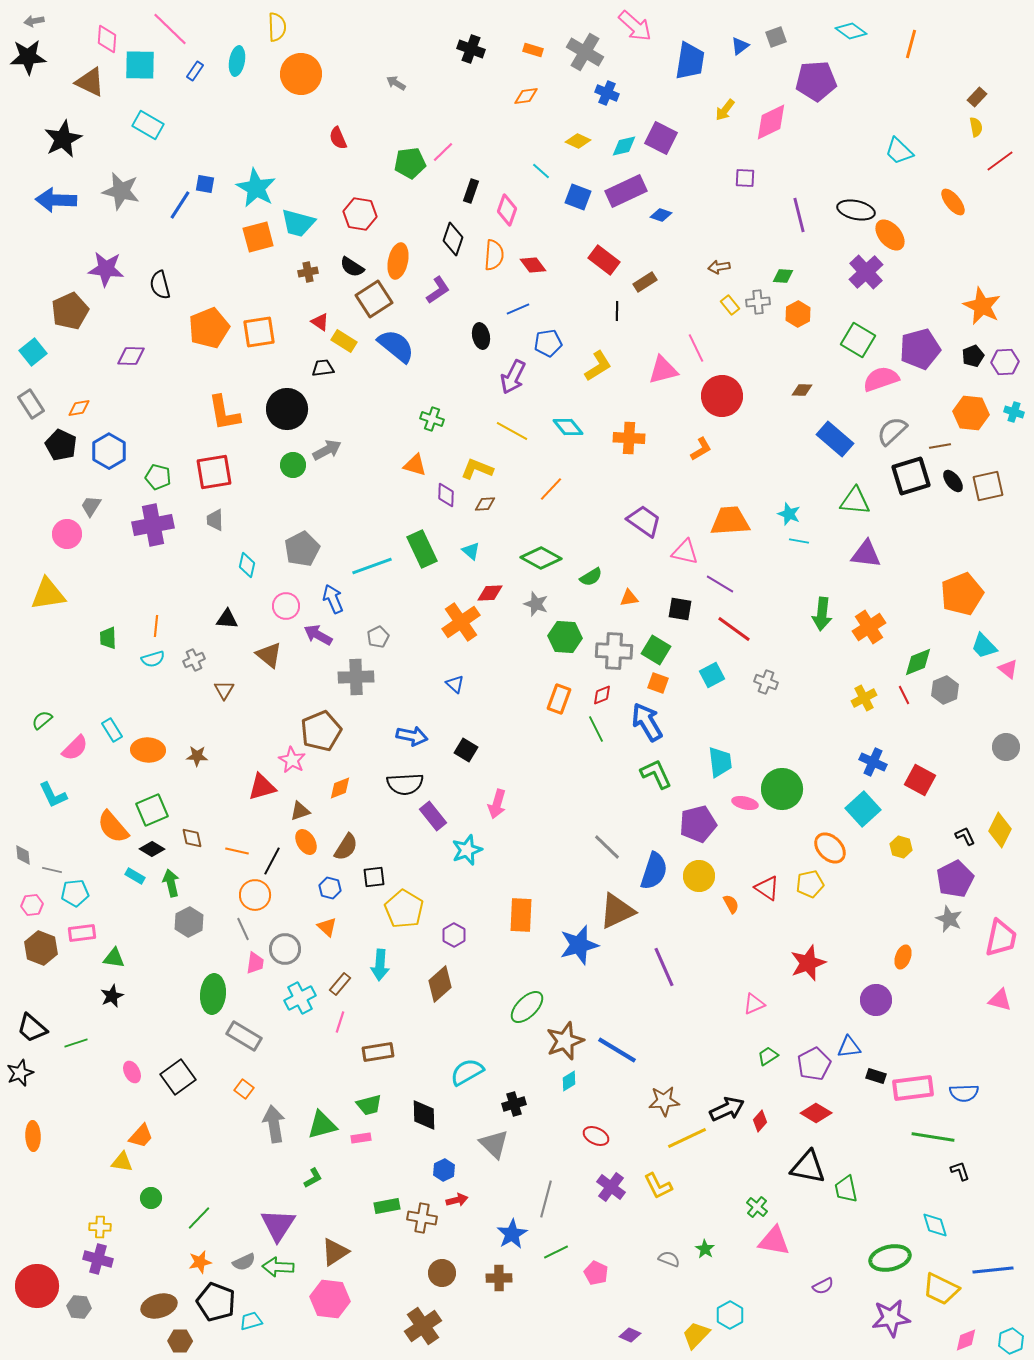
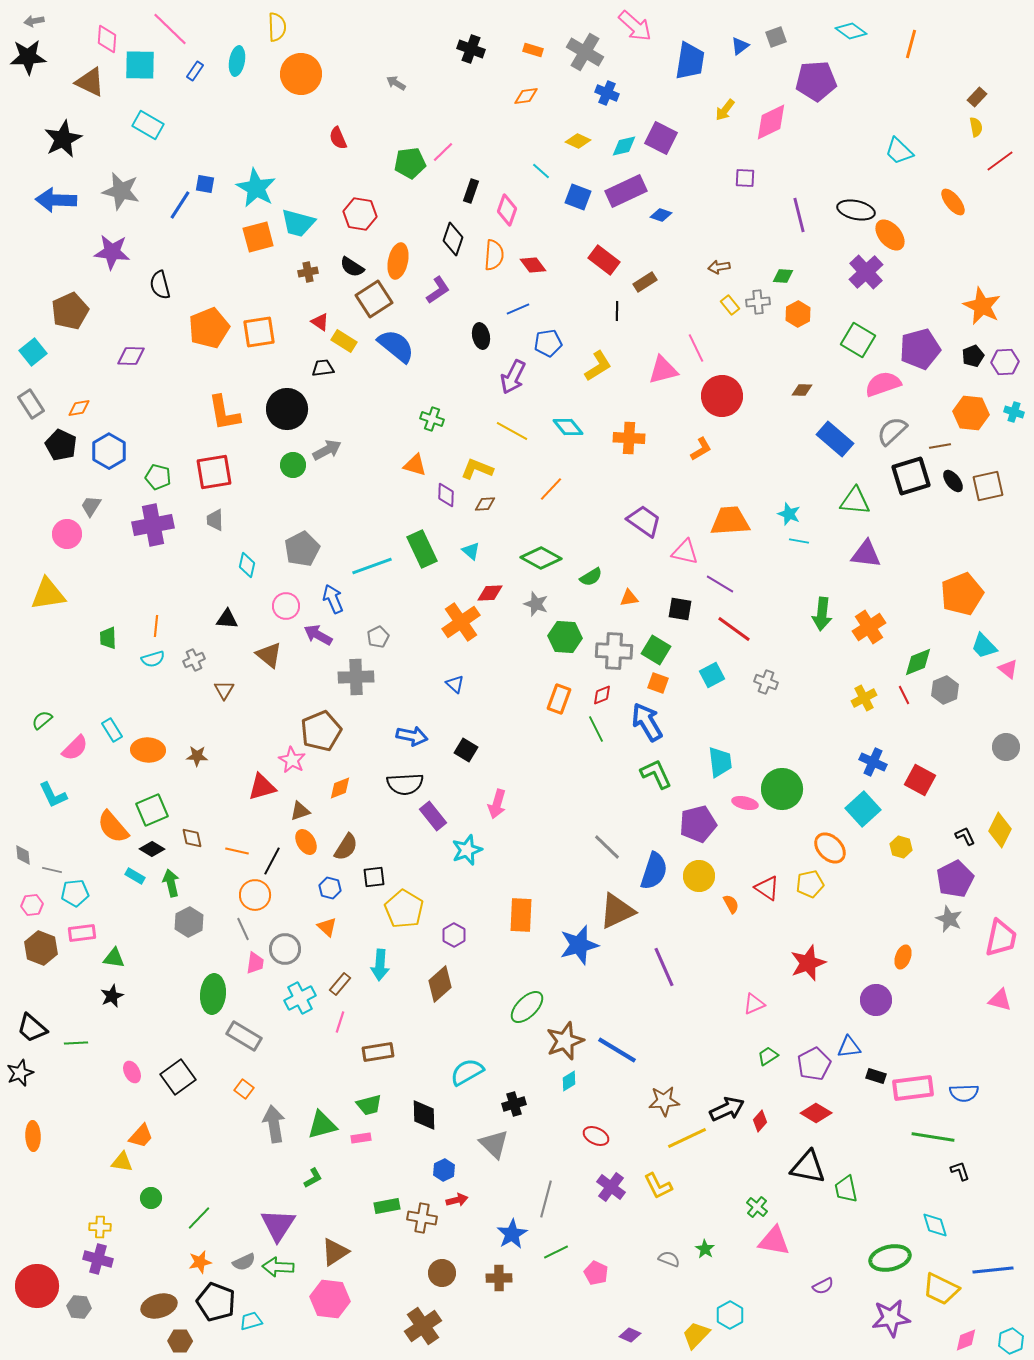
purple star at (106, 269): moved 6 px right, 17 px up
pink semicircle at (881, 379): moved 2 px right, 5 px down
green line at (76, 1043): rotated 15 degrees clockwise
